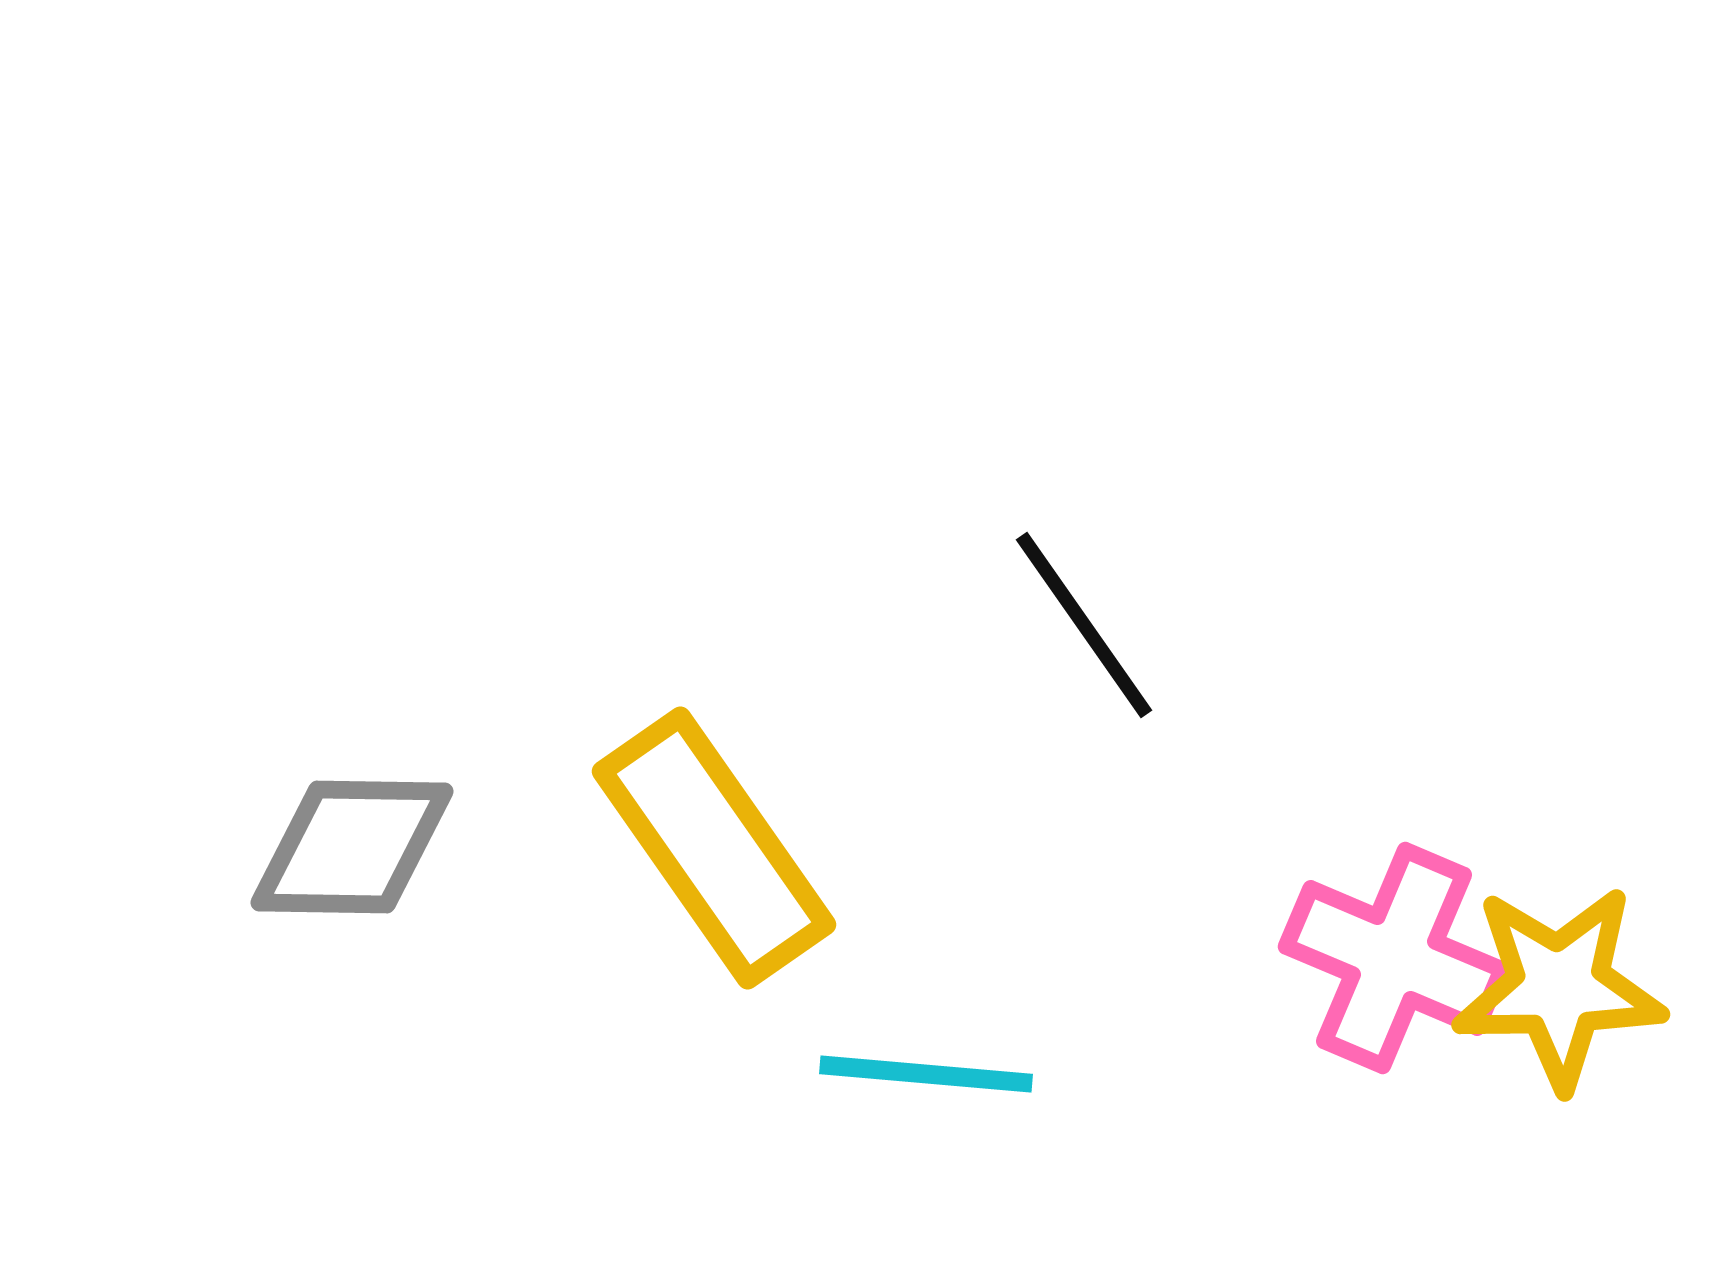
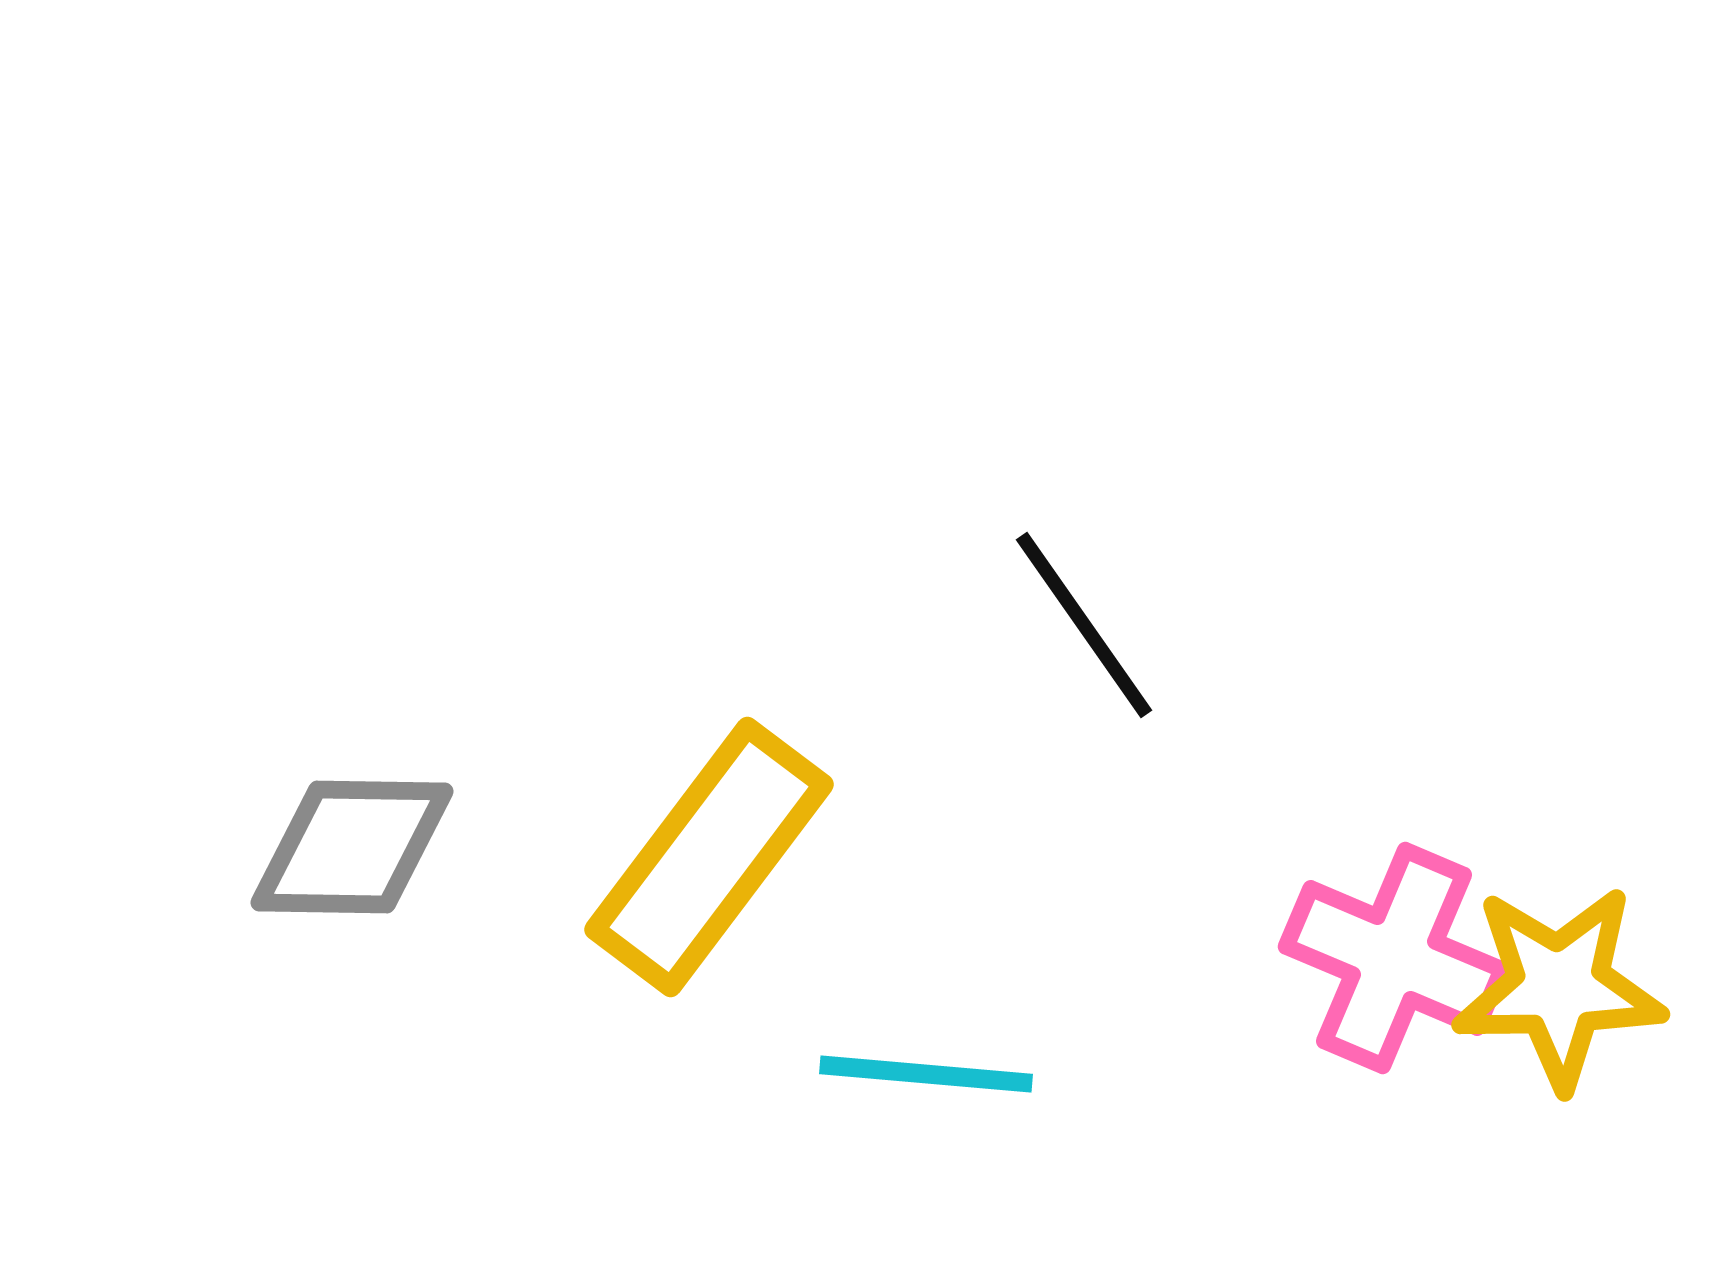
yellow rectangle: moved 5 px left, 9 px down; rotated 72 degrees clockwise
